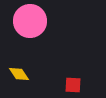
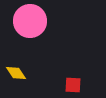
yellow diamond: moved 3 px left, 1 px up
